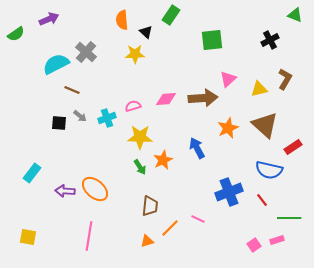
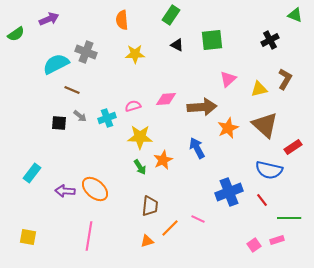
black triangle at (146, 32): moved 31 px right, 13 px down; rotated 16 degrees counterclockwise
gray cross at (86, 52): rotated 20 degrees counterclockwise
brown arrow at (203, 98): moved 1 px left, 9 px down
